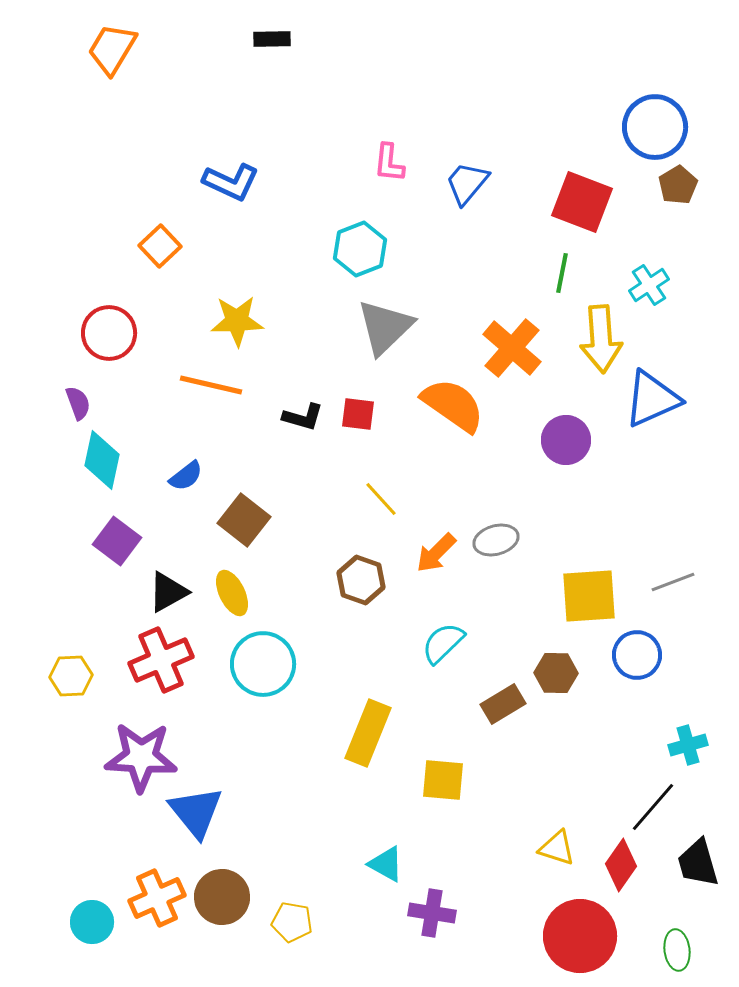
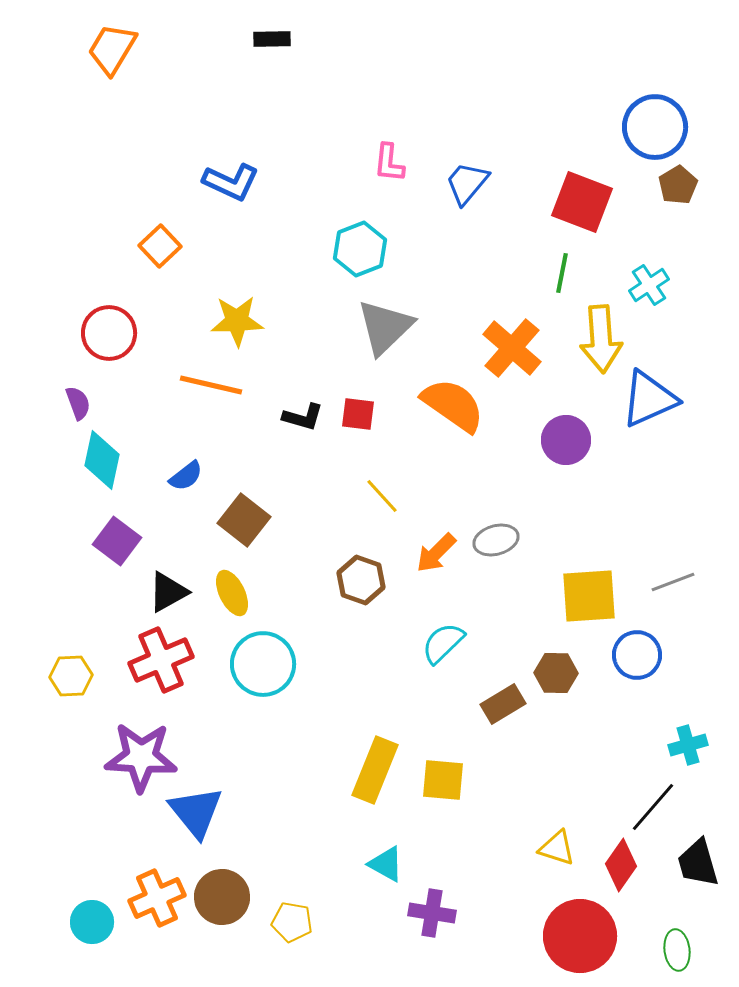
blue triangle at (652, 399): moved 3 px left
yellow line at (381, 499): moved 1 px right, 3 px up
yellow rectangle at (368, 733): moved 7 px right, 37 px down
